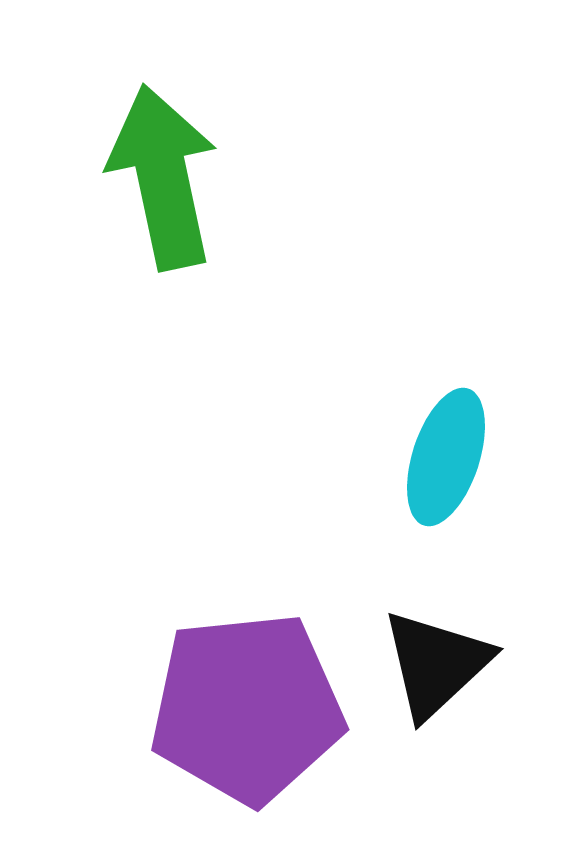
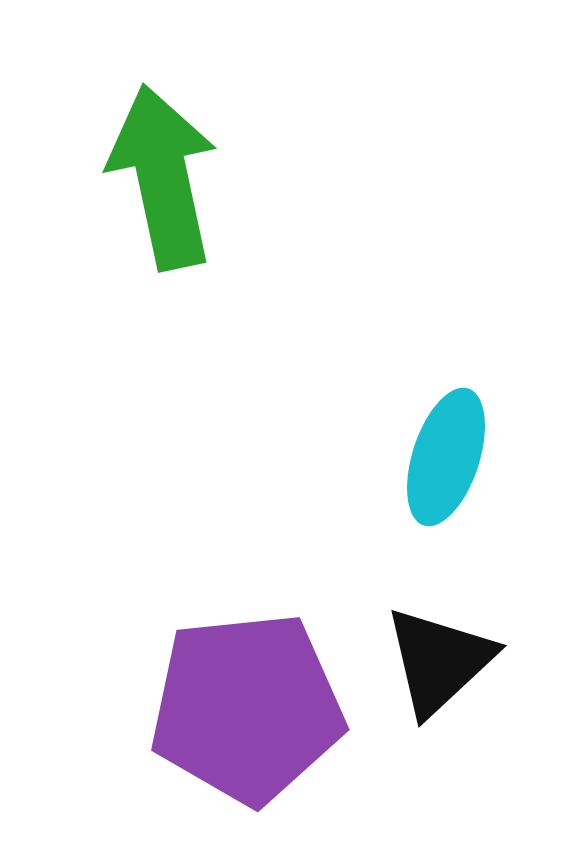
black triangle: moved 3 px right, 3 px up
